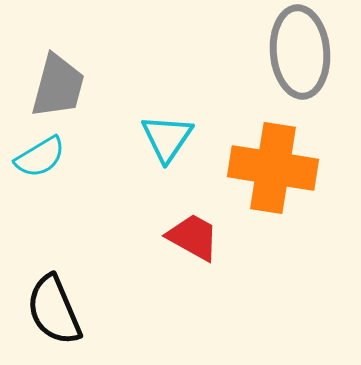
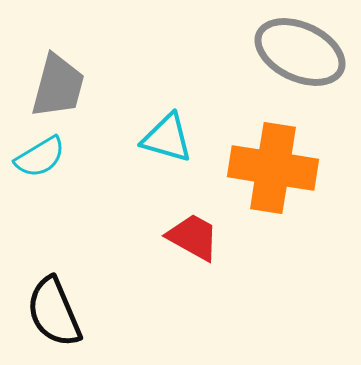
gray ellipse: rotated 60 degrees counterclockwise
cyan triangle: rotated 48 degrees counterclockwise
black semicircle: moved 2 px down
